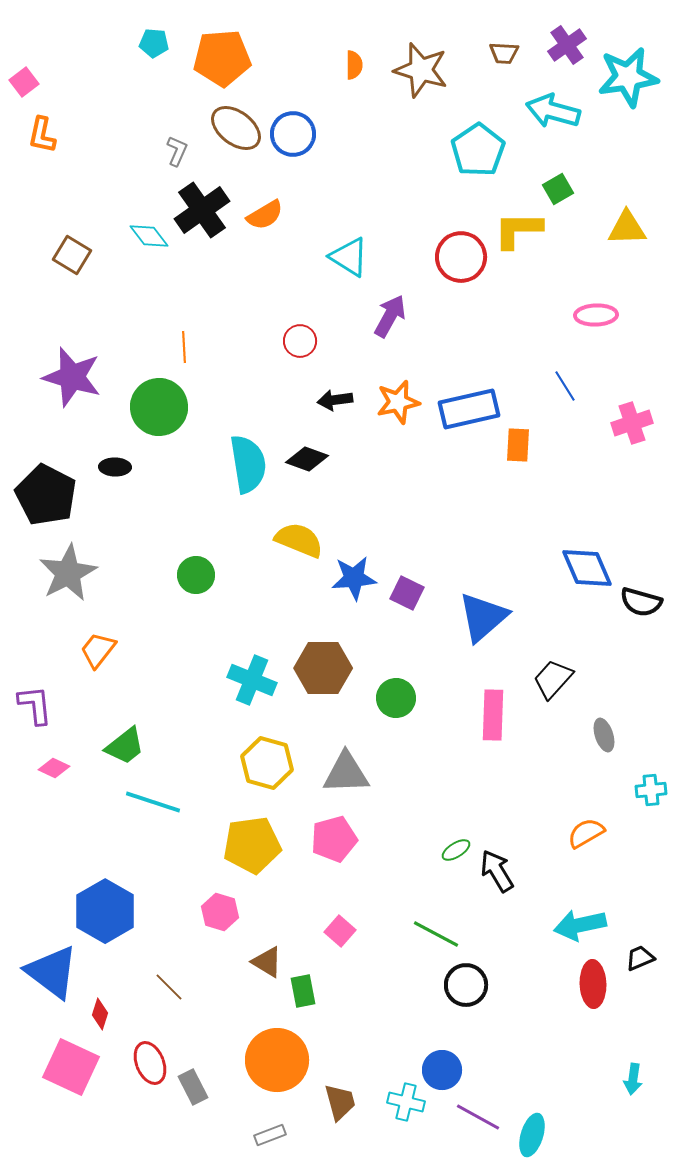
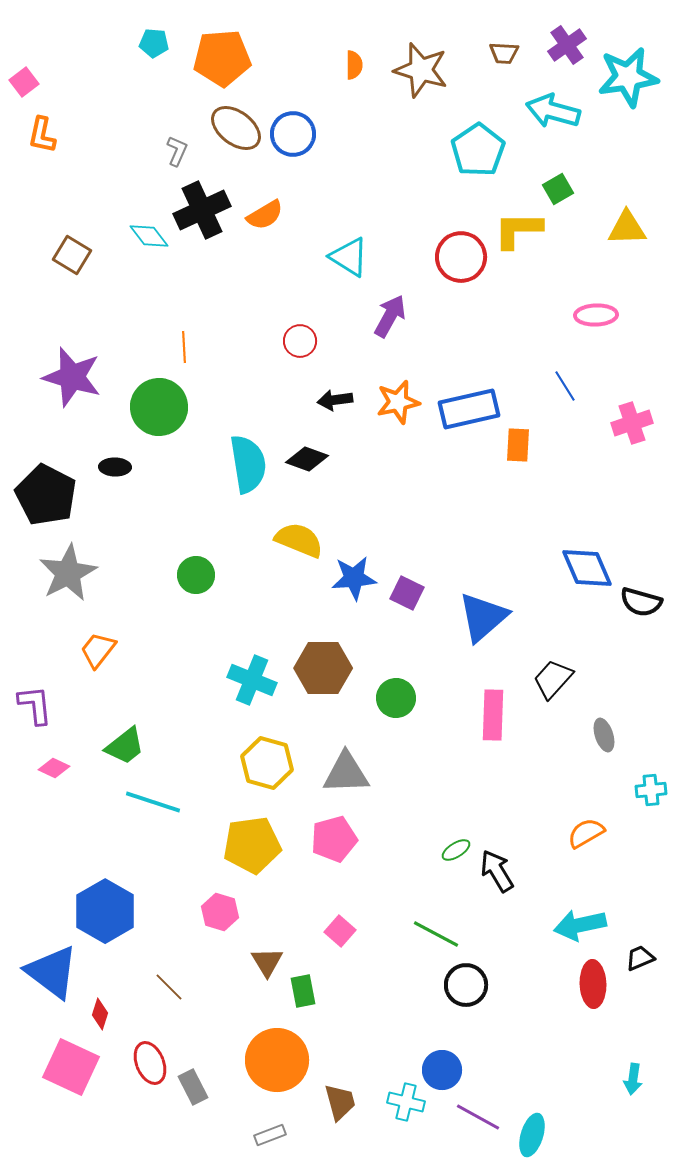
black cross at (202, 210): rotated 10 degrees clockwise
brown triangle at (267, 962): rotated 28 degrees clockwise
